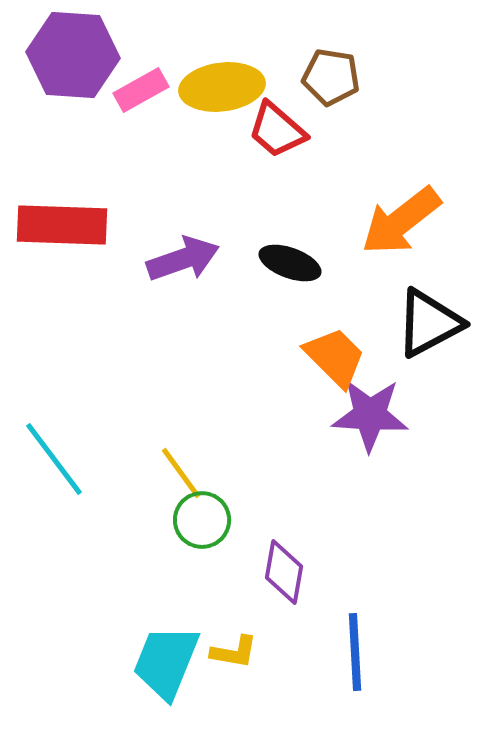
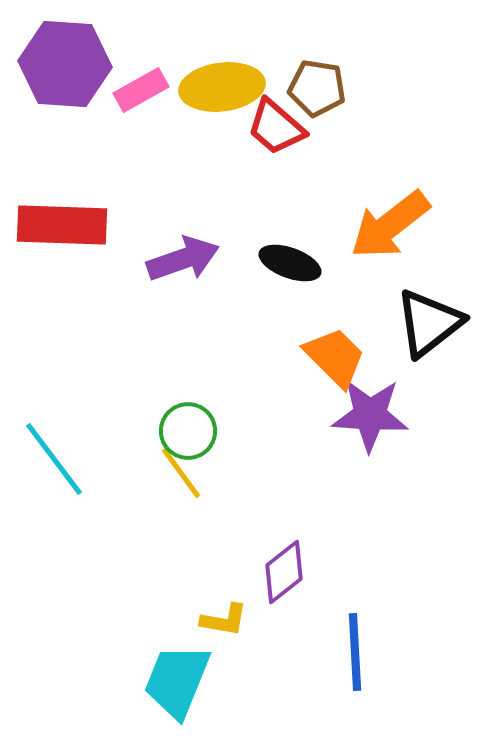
purple hexagon: moved 8 px left, 9 px down
brown pentagon: moved 14 px left, 11 px down
red trapezoid: moved 1 px left, 3 px up
orange arrow: moved 11 px left, 4 px down
black triangle: rotated 10 degrees counterclockwise
green circle: moved 14 px left, 89 px up
purple diamond: rotated 42 degrees clockwise
yellow L-shape: moved 10 px left, 32 px up
cyan trapezoid: moved 11 px right, 19 px down
